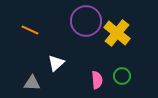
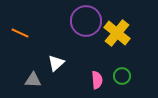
orange line: moved 10 px left, 3 px down
gray triangle: moved 1 px right, 3 px up
